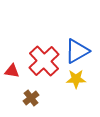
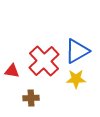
brown cross: rotated 35 degrees clockwise
